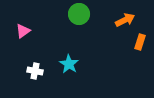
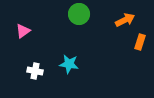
cyan star: rotated 24 degrees counterclockwise
